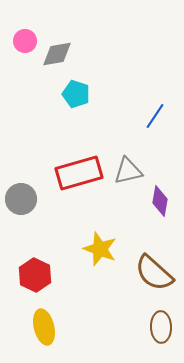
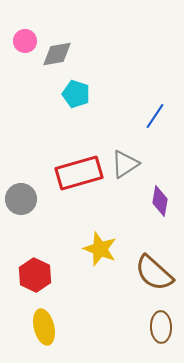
gray triangle: moved 3 px left, 7 px up; rotated 20 degrees counterclockwise
